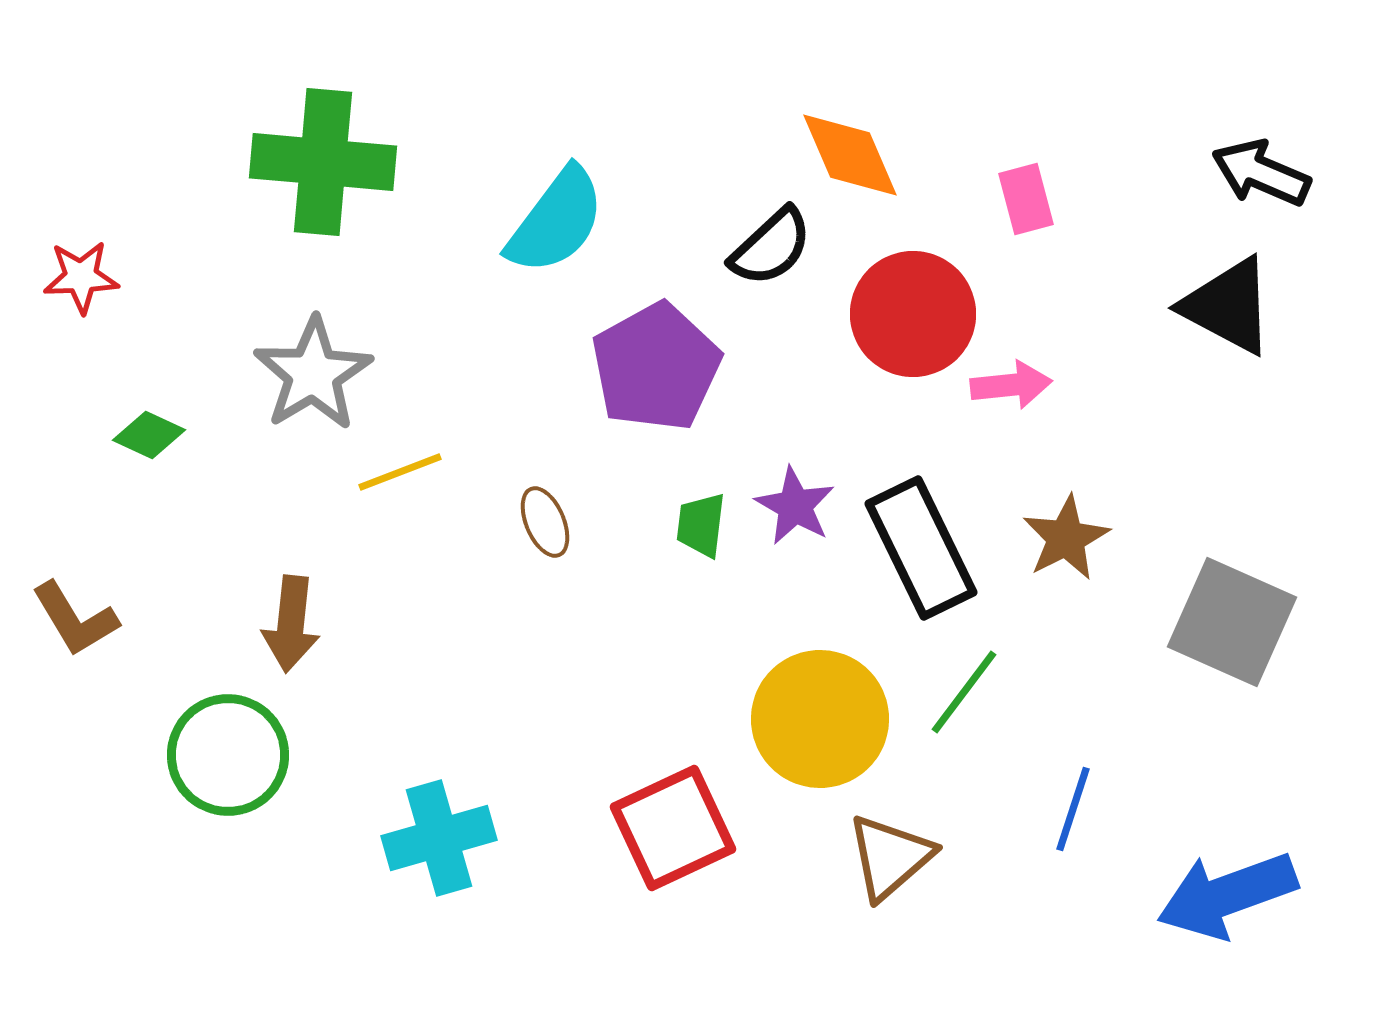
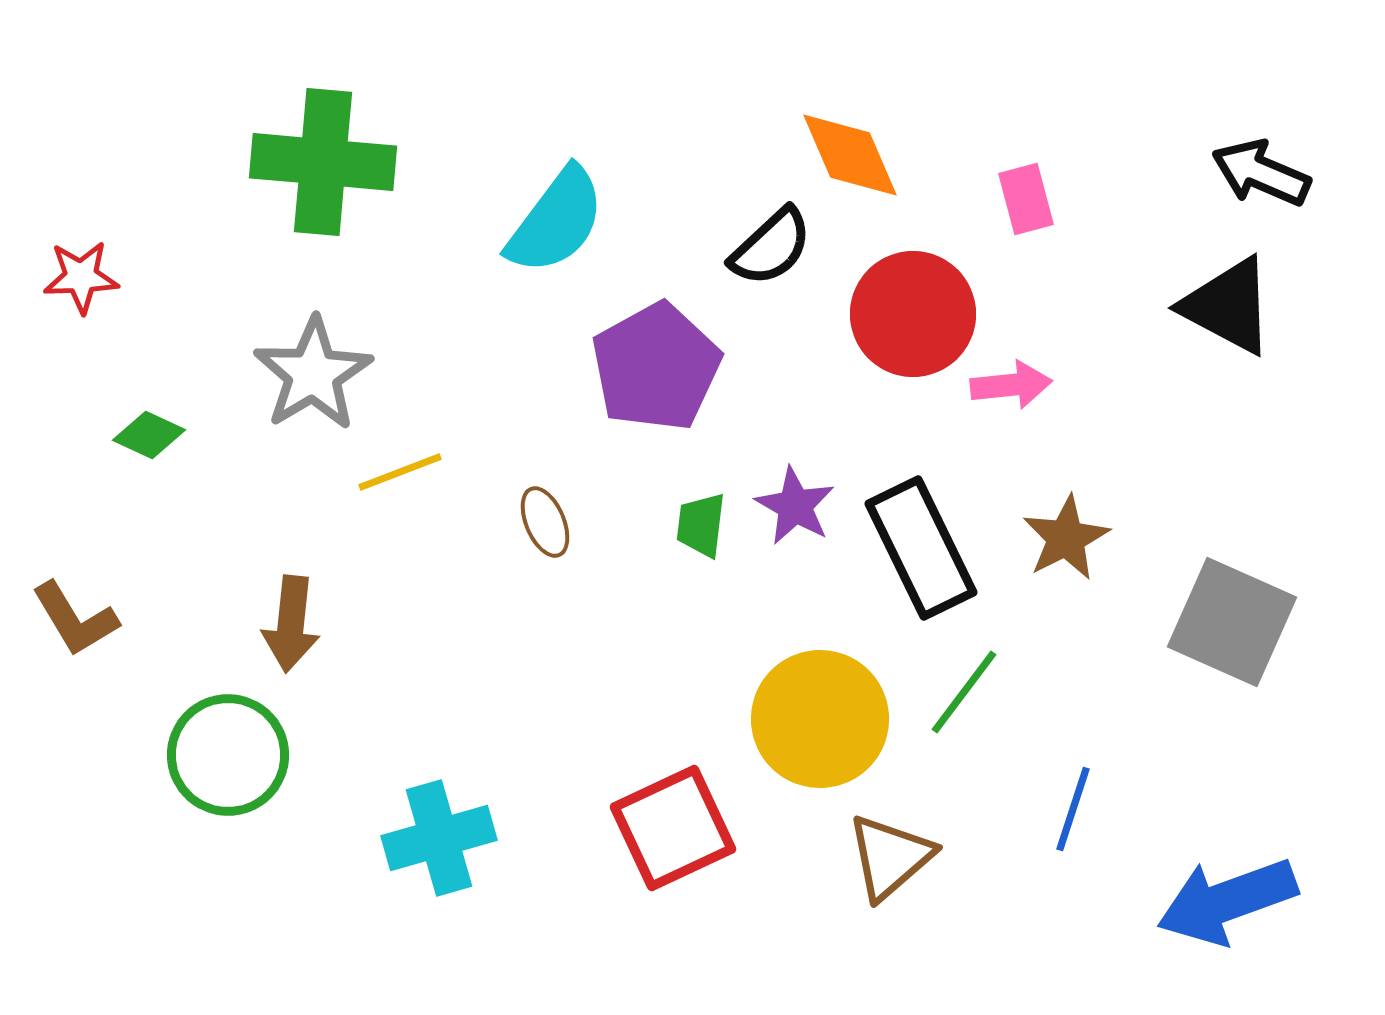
blue arrow: moved 6 px down
